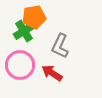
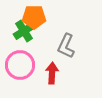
orange pentagon: rotated 10 degrees clockwise
gray L-shape: moved 6 px right
red arrow: rotated 60 degrees clockwise
